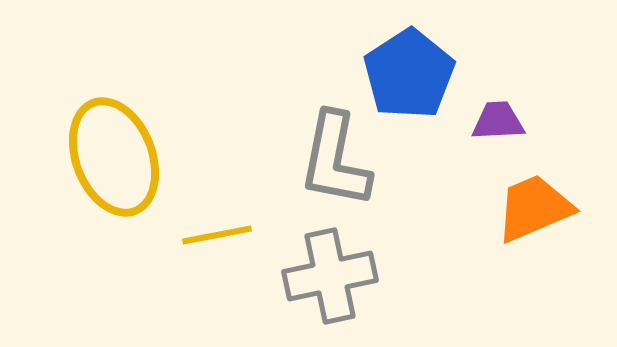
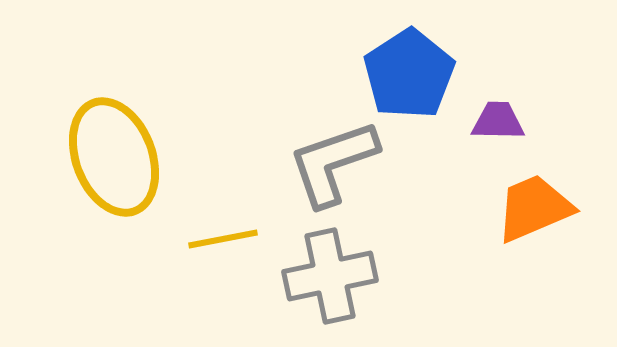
purple trapezoid: rotated 4 degrees clockwise
gray L-shape: moved 2 px left, 3 px down; rotated 60 degrees clockwise
yellow line: moved 6 px right, 4 px down
